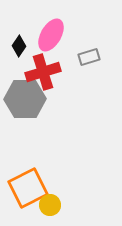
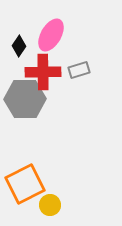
gray rectangle: moved 10 px left, 13 px down
red cross: rotated 16 degrees clockwise
orange square: moved 3 px left, 4 px up
